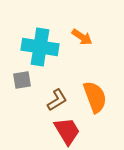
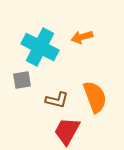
orange arrow: rotated 130 degrees clockwise
cyan cross: rotated 18 degrees clockwise
brown L-shape: rotated 45 degrees clockwise
red trapezoid: rotated 120 degrees counterclockwise
